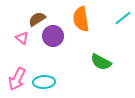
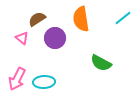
purple circle: moved 2 px right, 2 px down
green semicircle: moved 1 px down
